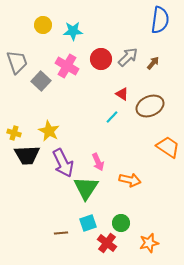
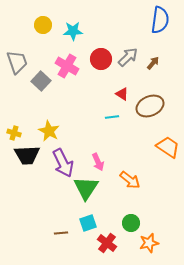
cyan line: rotated 40 degrees clockwise
orange arrow: rotated 25 degrees clockwise
green circle: moved 10 px right
